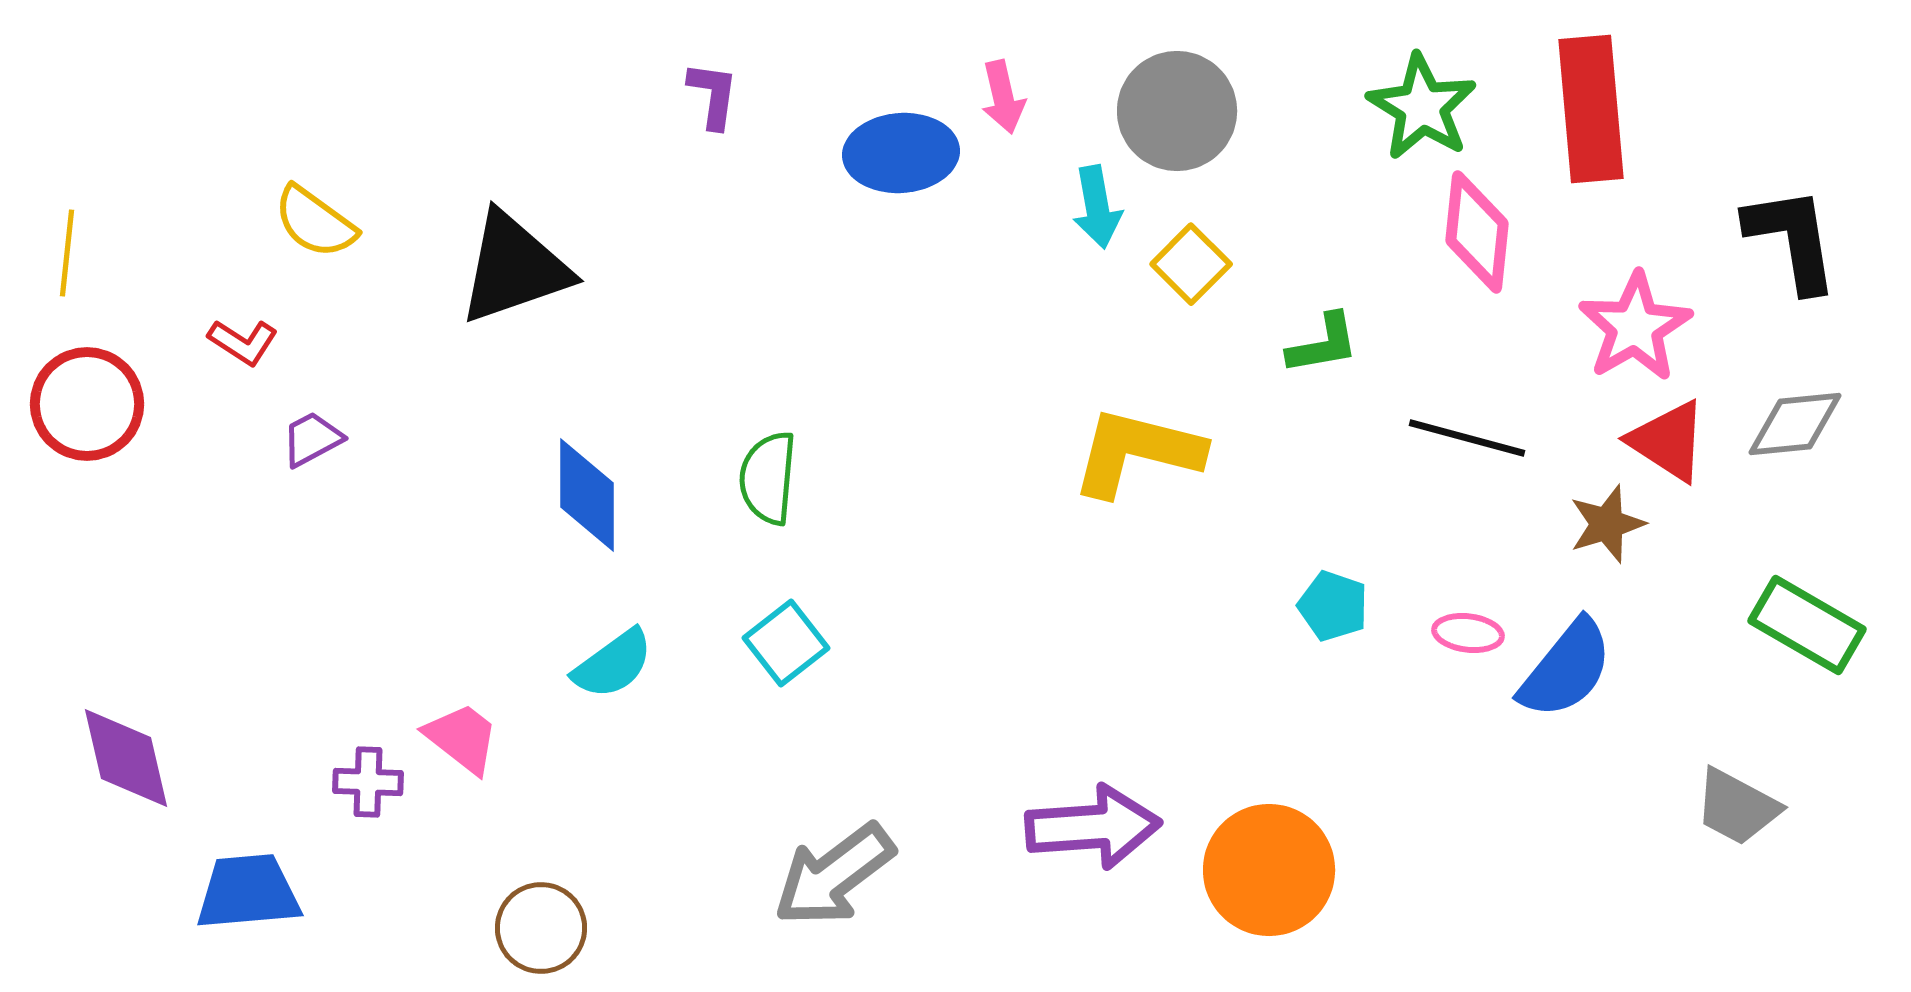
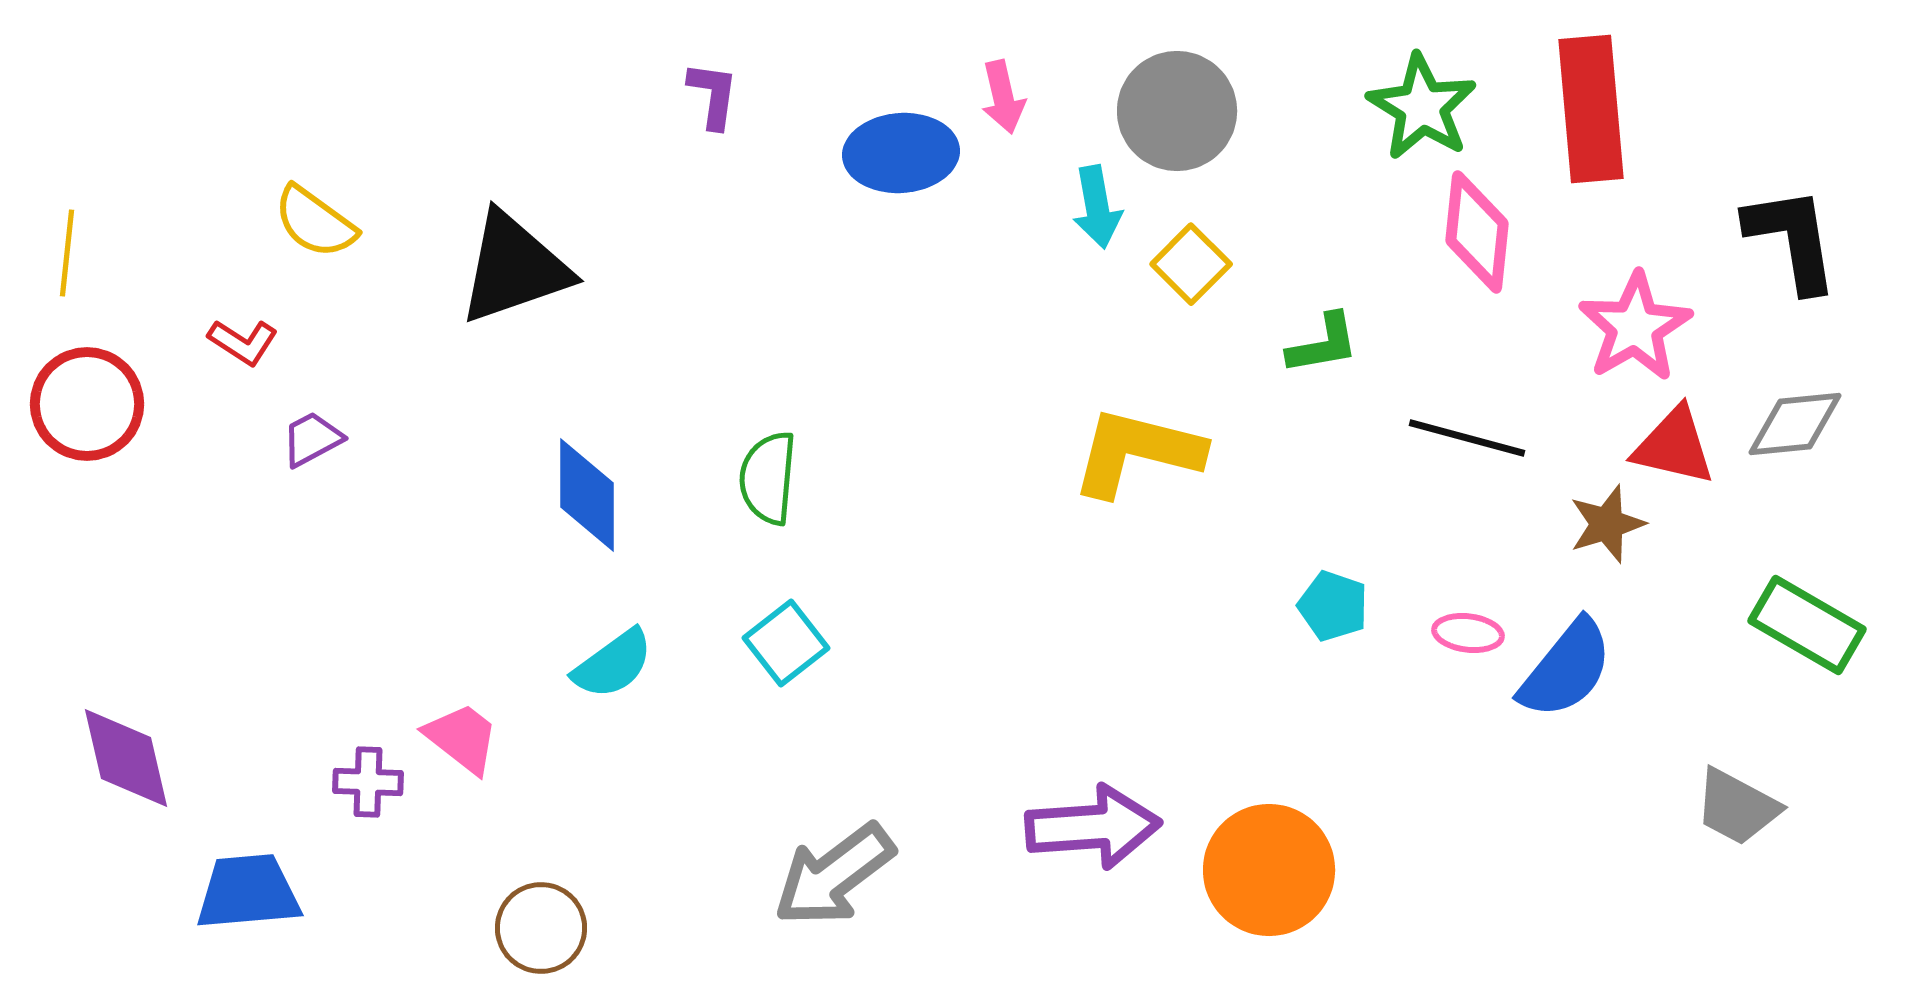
red triangle: moved 6 px right, 5 px down; rotated 20 degrees counterclockwise
